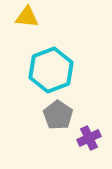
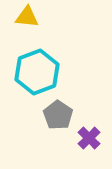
cyan hexagon: moved 14 px left, 2 px down
purple cross: rotated 20 degrees counterclockwise
